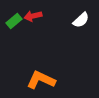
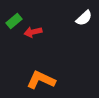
red arrow: moved 16 px down
white semicircle: moved 3 px right, 2 px up
